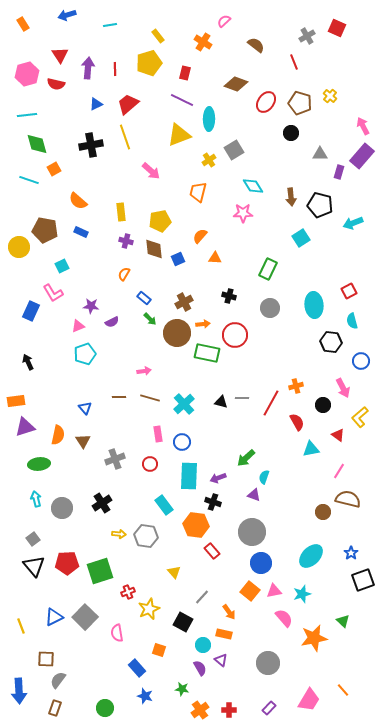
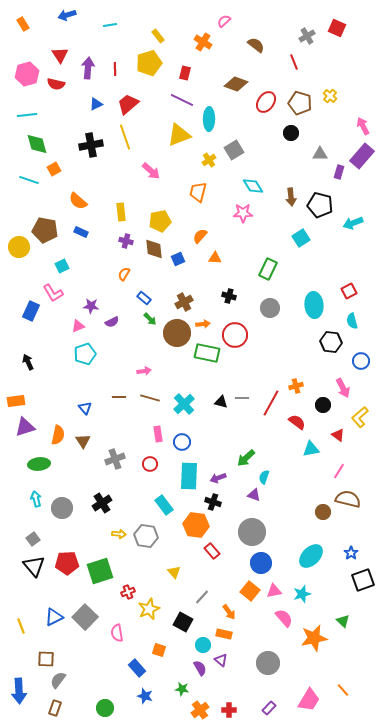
red semicircle at (297, 422): rotated 24 degrees counterclockwise
